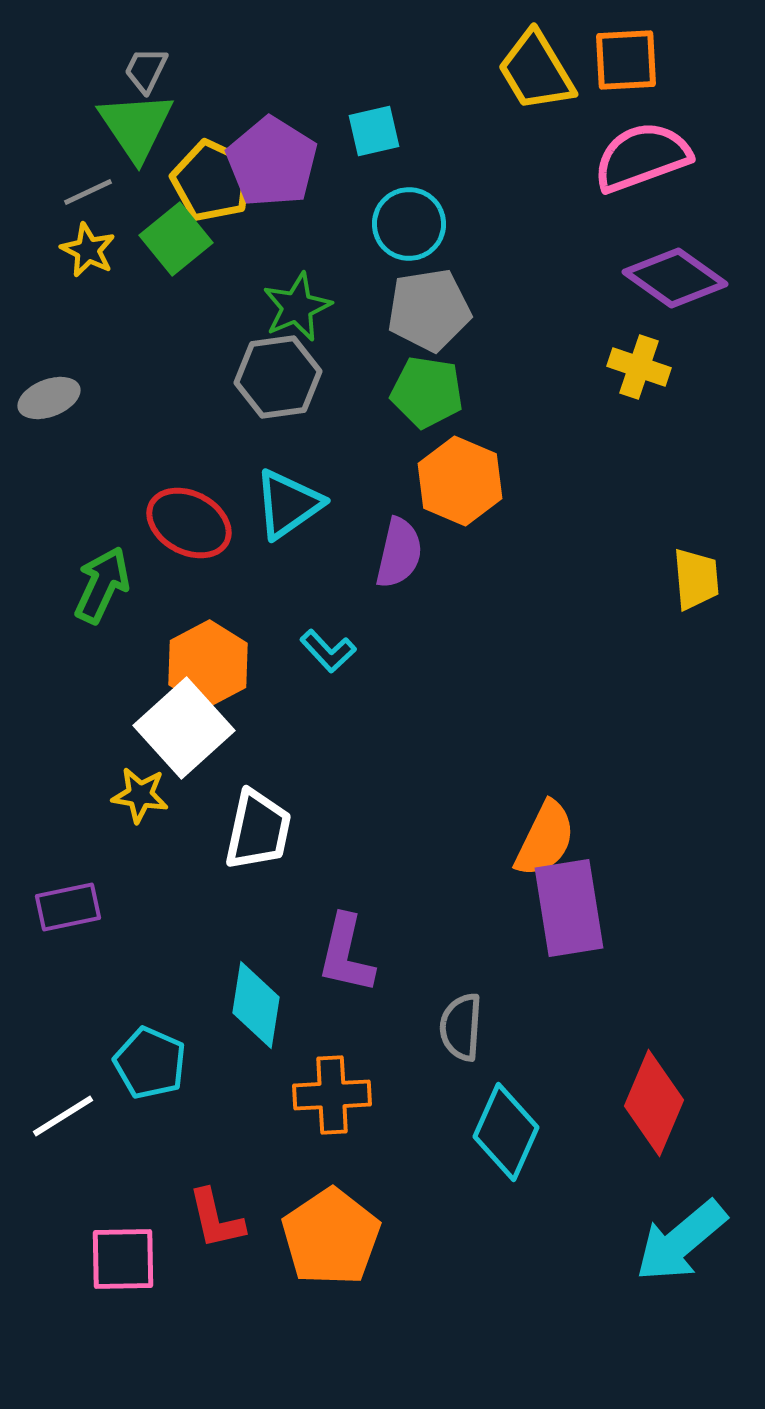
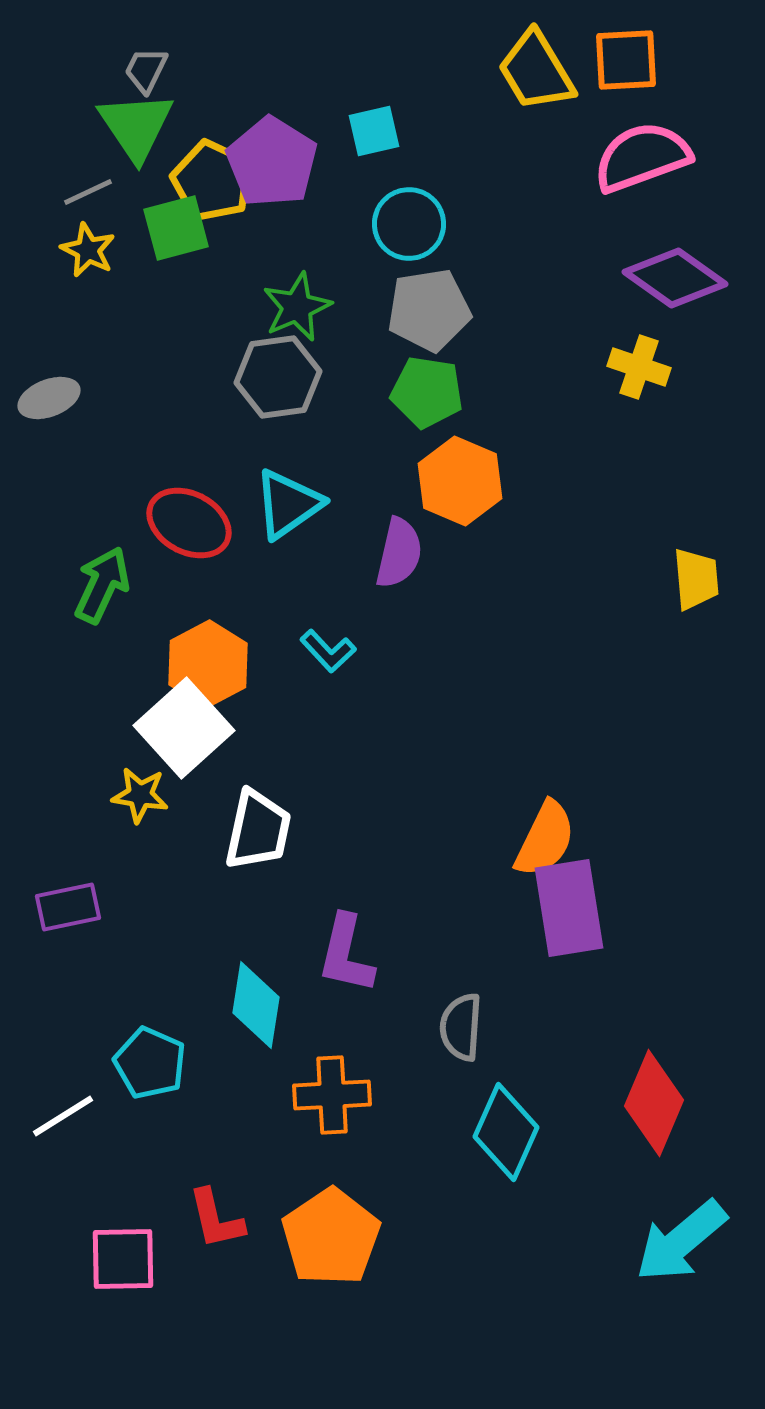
green square at (176, 239): moved 11 px up; rotated 24 degrees clockwise
